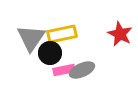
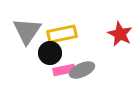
gray triangle: moved 4 px left, 7 px up
